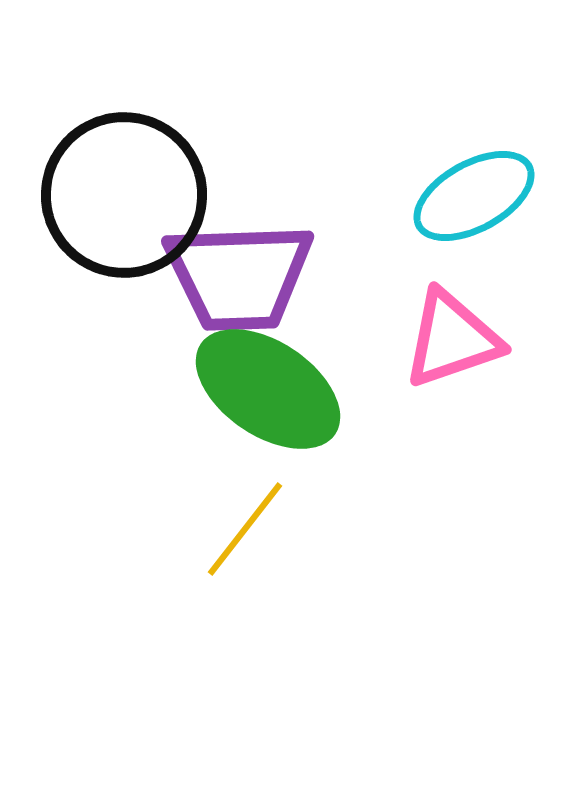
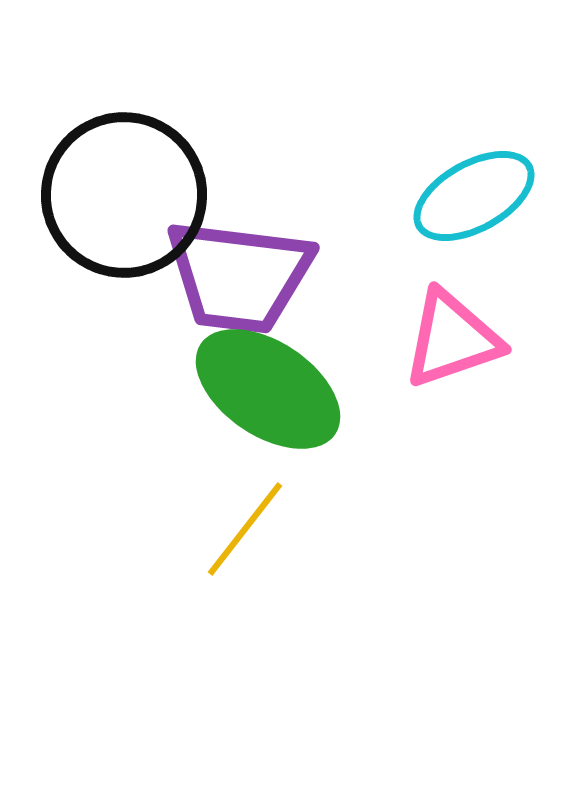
purple trapezoid: rotated 9 degrees clockwise
